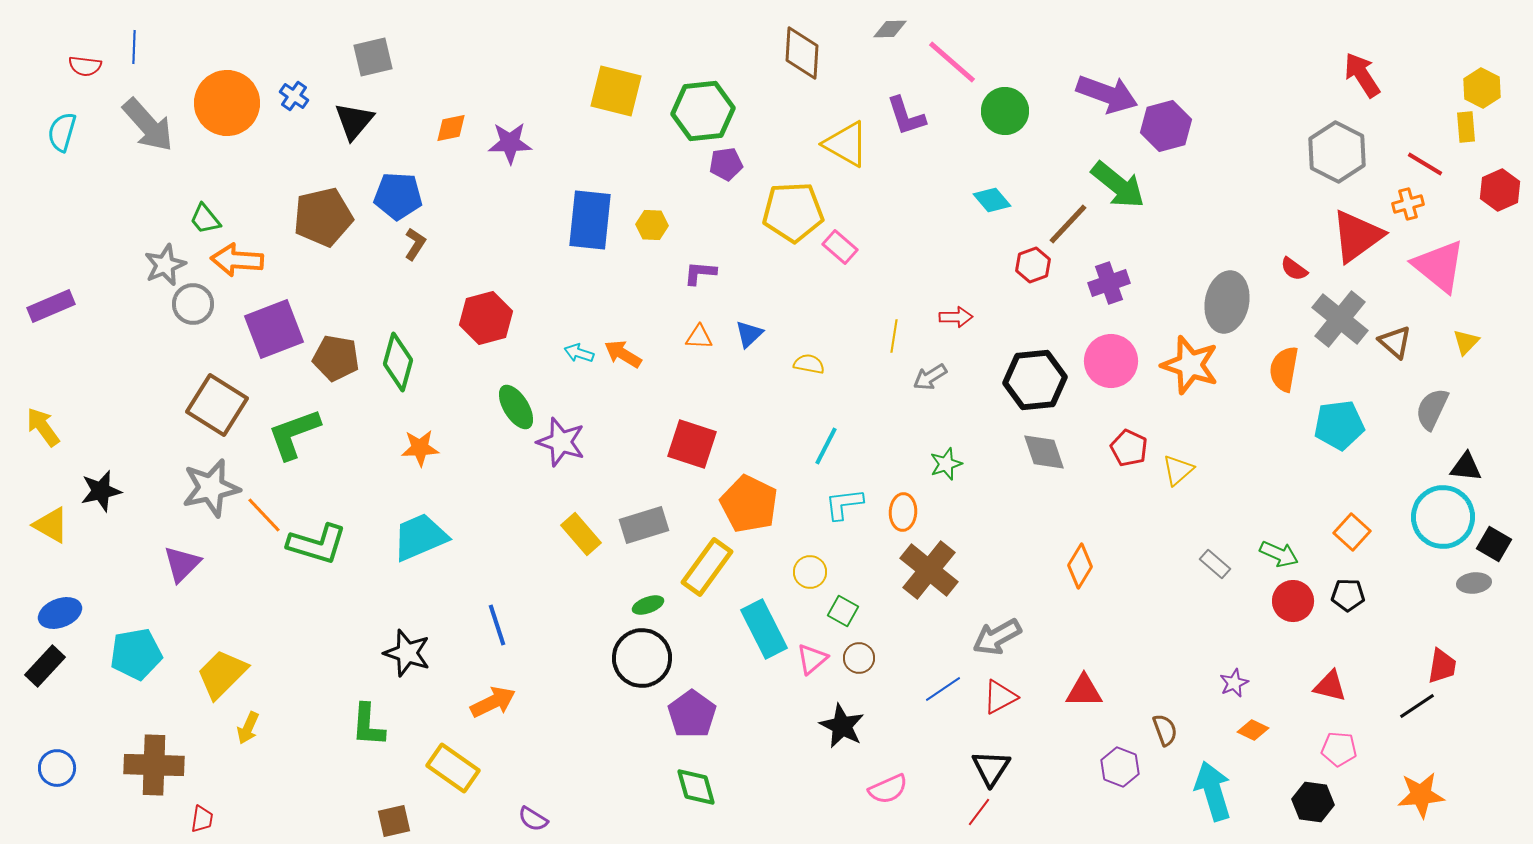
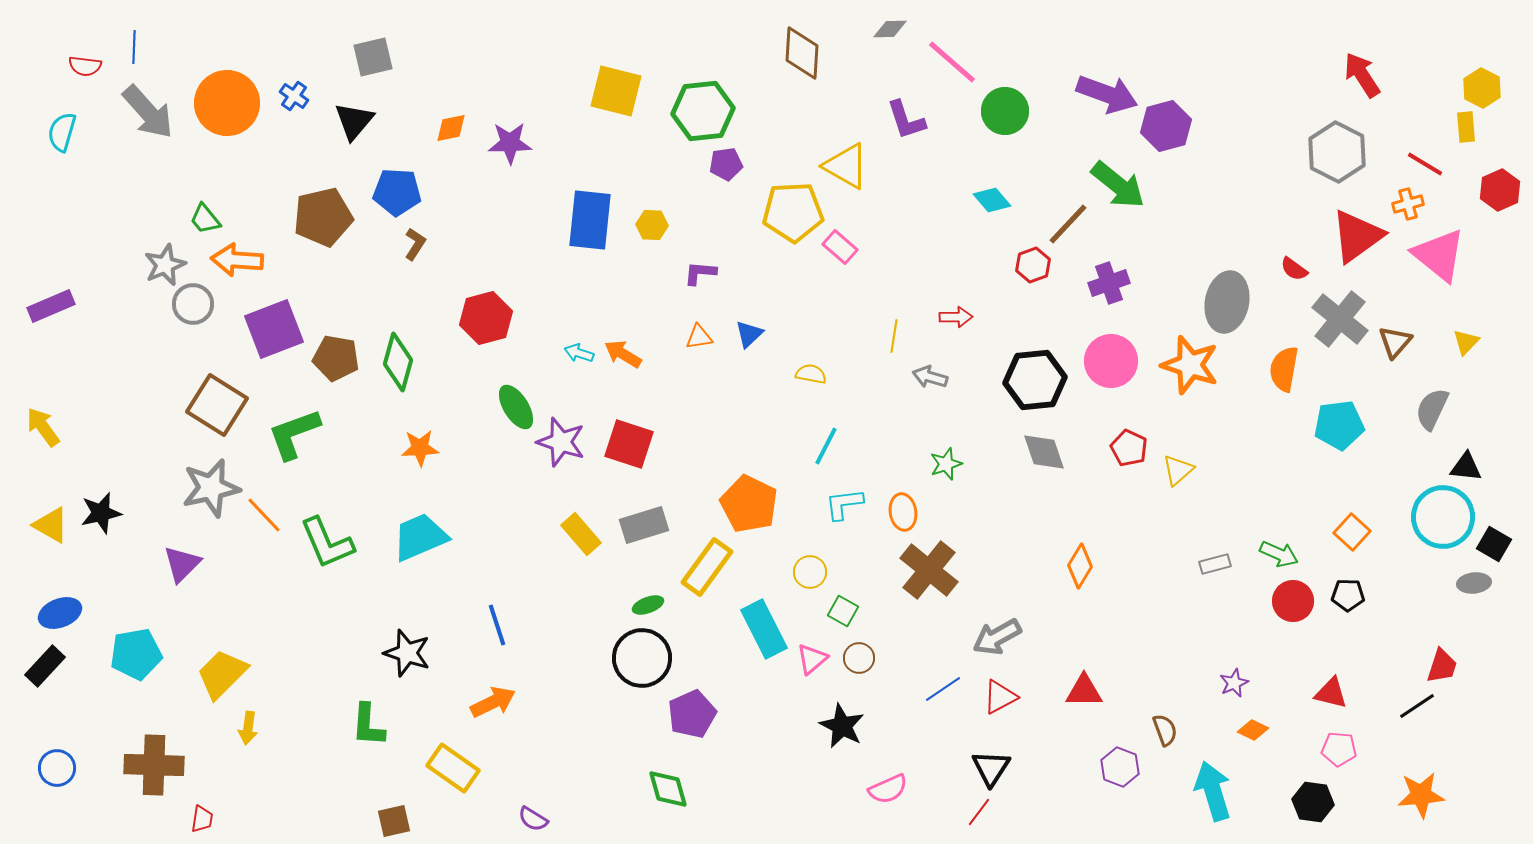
purple L-shape at (906, 116): moved 4 px down
gray arrow at (148, 125): moved 13 px up
yellow triangle at (846, 144): moved 22 px down
blue pentagon at (398, 196): moved 1 px left, 4 px up
pink triangle at (1439, 266): moved 11 px up
orange triangle at (699, 337): rotated 12 degrees counterclockwise
brown triangle at (1395, 342): rotated 30 degrees clockwise
yellow semicircle at (809, 364): moved 2 px right, 10 px down
gray arrow at (930, 377): rotated 48 degrees clockwise
red square at (692, 444): moved 63 px left
black star at (101, 491): moved 22 px down
orange ellipse at (903, 512): rotated 12 degrees counterclockwise
green L-shape at (317, 544): moved 10 px right, 1 px up; rotated 50 degrees clockwise
gray rectangle at (1215, 564): rotated 56 degrees counterclockwise
red trapezoid at (1442, 666): rotated 9 degrees clockwise
red triangle at (1330, 686): moved 1 px right, 7 px down
purple pentagon at (692, 714): rotated 12 degrees clockwise
yellow arrow at (248, 728): rotated 16 degrees counterclockwise
green diamond at (696, 787): moved 28 px left, 2 px down
